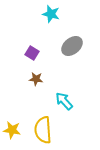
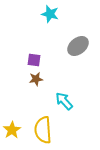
cyan star: moved 1 px left
gray ellipse: moved 6 px right
purple square: moved 2 px right, 7 px down; rotated 24 degrees counterclockwise
brown star: rotated 16 degrees counterclockwise
yellow star: rotated 30 degrees clockwise
